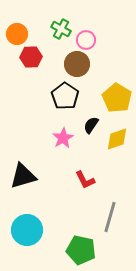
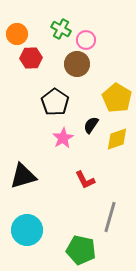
red hexagon: moved 1 px down
black pentagon: moved 10 px left, 6 px down
